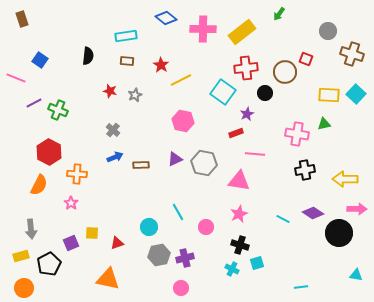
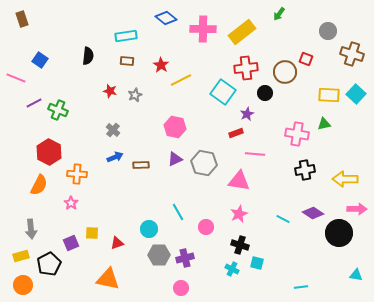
pink hexagon at (183, 121): moved 8 px left, 6 px down
cyan circle at (149, 227): moved 2 px down
gray hexagon at (159, 255): rotated 10 degrees clockwise
cyan square at (257, 263): rotated 32 degrees clockwise
orange circle at (24, 288): moved 1 px left, 3 px up
